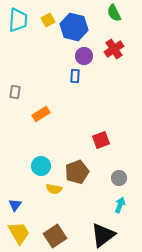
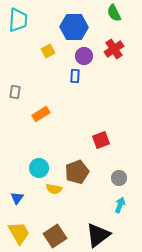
yellow square: moved 31 px down
blue hexagon: rotated 12 degrees counterclockwise
cyan circle: moved 2 px left, 2 px down
blue triangle: moved 2 px right, 7 px up
black triangle: moved 5 px left
